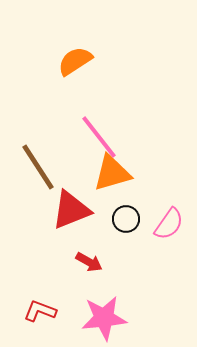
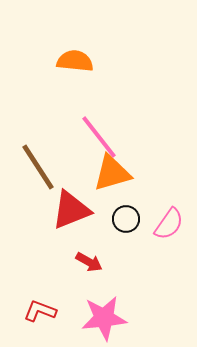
orange semicircle: rotated 39 degrees clockwise
